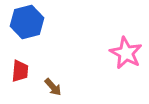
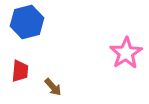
pink star: rotated 12 degrees clockwise
